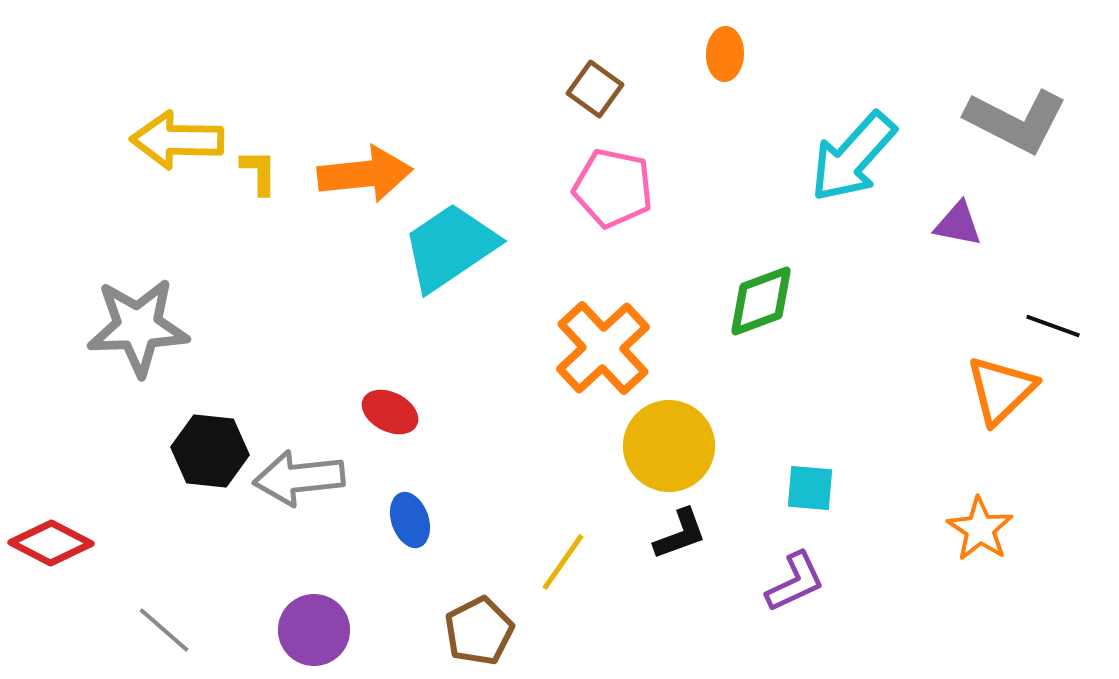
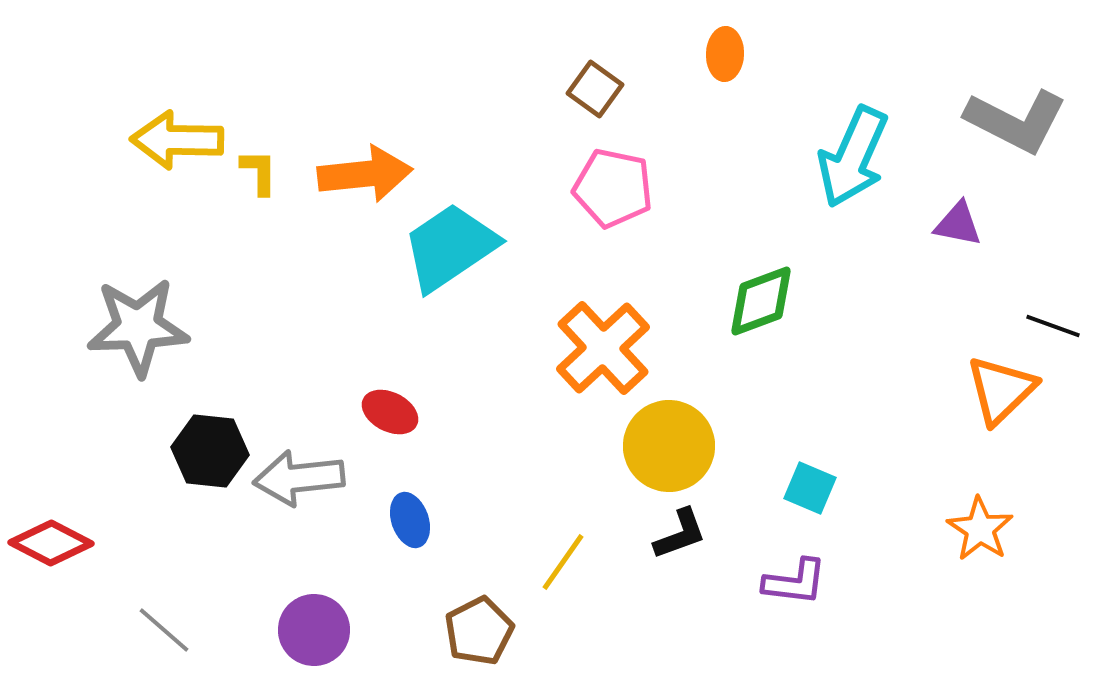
cyan arrow: rotated 18 degrees counterclockwise
cyan square: rotated 18 degrees clockwise
purple L-shape: rotated 32 degrees clockwise
